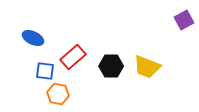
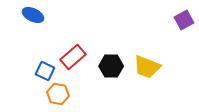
blue ellipse: moved 23 px up
blue square: rotated 18 degrees clockwise
